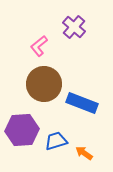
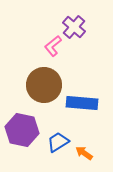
pink L-shape: moved 14 px right
brown circle: moved 1 px down
blue rectangle: rotated 16 degrees counterclockwise
purple hexagon: rotated 16 degrees clockwise
blue trapezoid: moved 2 px right, 1 px down; rotated 15 degrees counterclockwise
